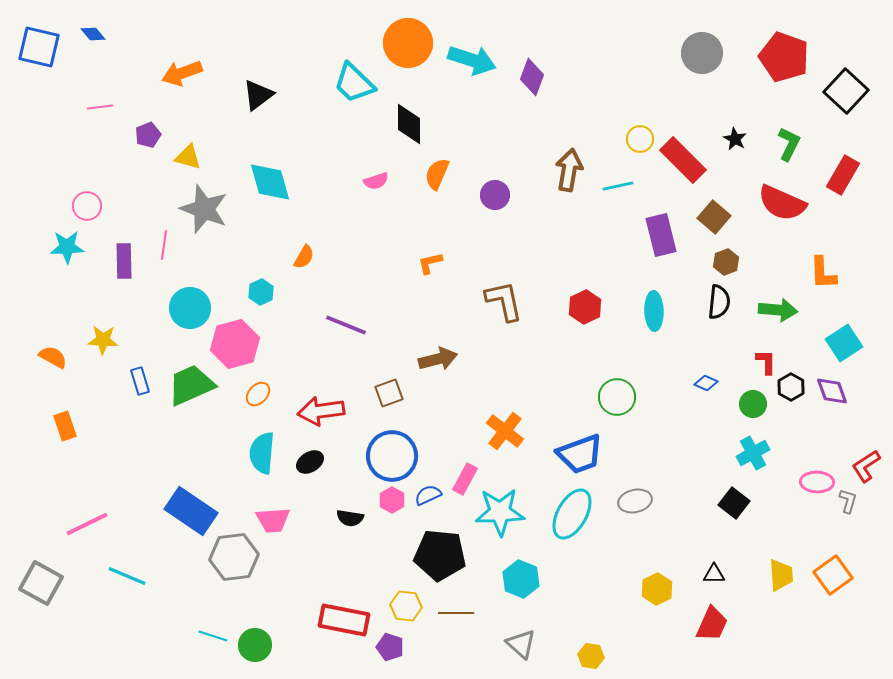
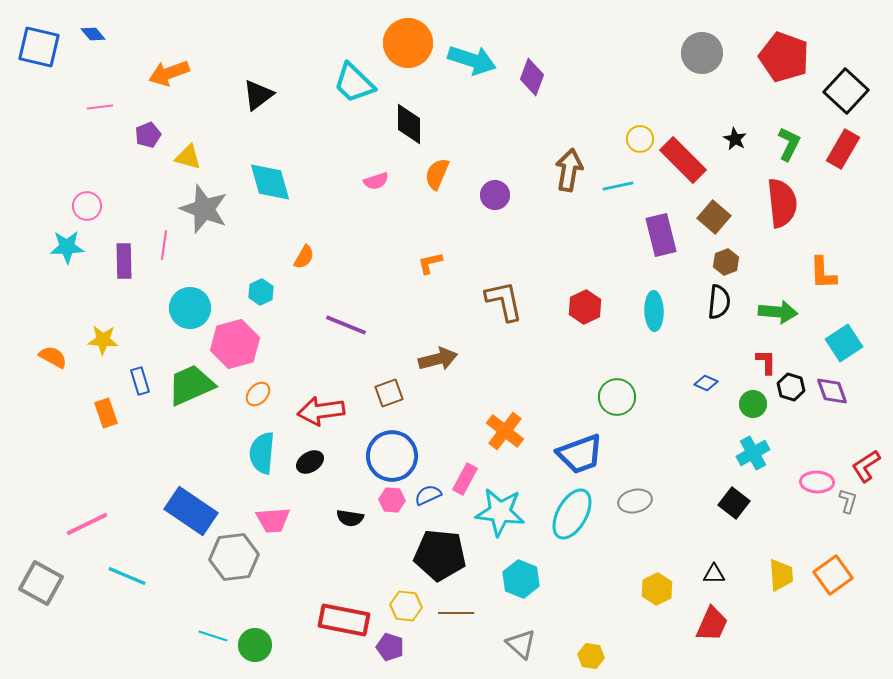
orange arrow at (182, 73): moved 13 px left
red rectangle at (843, 175): moved 26 px up
red semicircle at (782, 203): rotated 120 degrees counterclockwise
green arrow at (778, 310): moved 2 px down
black hexagon at (791, 387): rotated 12 degrees counterclockwise
orange rectangle at (65, 426): moved 41 px right, 13 px up
pink hexagon at (392, 500): rotated 25 degrees counterclockwise
cyan star at (500, 512): rotated 9 degrees clockwise
